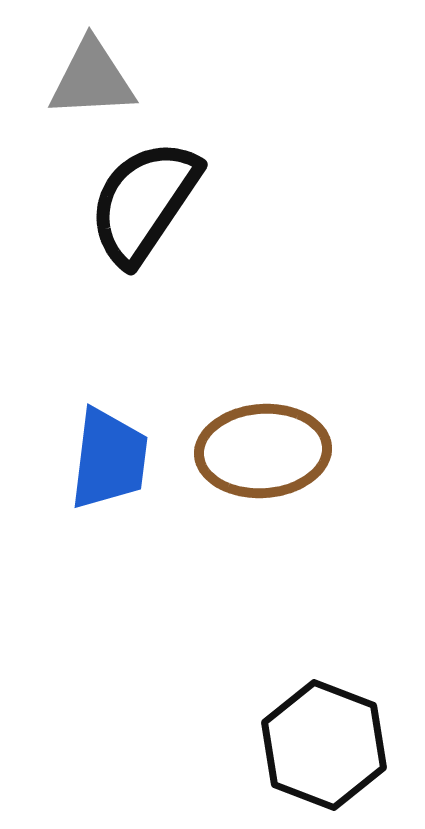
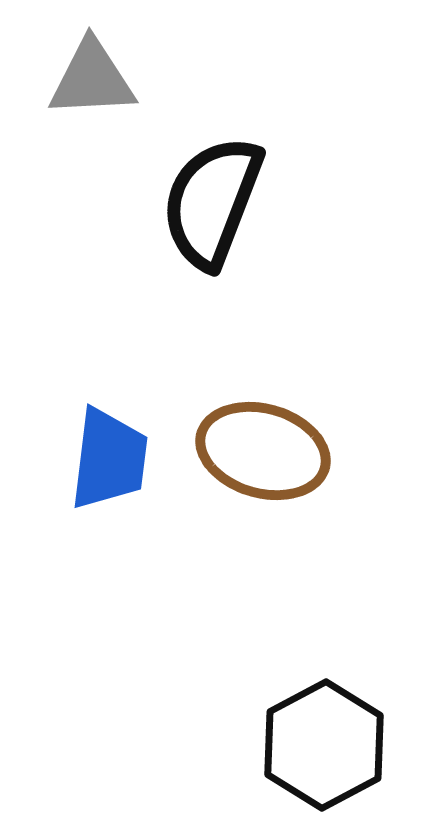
black semicircle: moved 68 px right; rotated 13 degrees counterclockwise
brown ellipse: rotated 20 degrees clockwise
black hexagon: rotated 11 degrees clockwise
